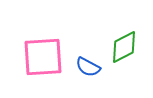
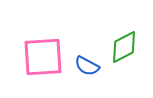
blue semicircle: moved 1 px left, 1 px up
